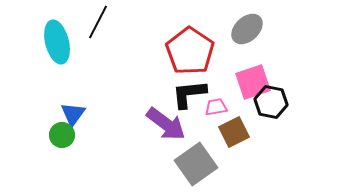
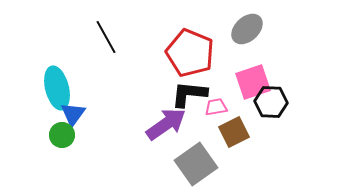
black line: moved 8 px right, 15 px down; rotated 56 degrees counterclockwise
cyan ellipse: moved 46 px down
red pentagon: moved 2 px down; rotated 12 degrees counterclockwise
black L-shape: rotated 12 degrees clockwise
black hexagon: rotated 8 degrees counterclockwise
purple arrow: rotated 72 degrees counterclockwise
